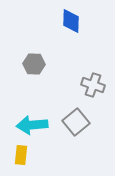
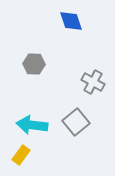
blue diamond: rotated 20 degrees counterclockwise
gray cross: moved 3 px up; rotated 10 degrees clockwise
cyan arrow: rotated 12 degrees clockwise
yellow rectangle: rotated 30 degrees clockwise
